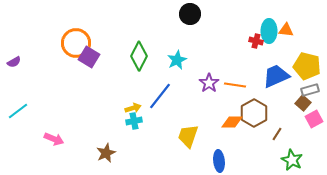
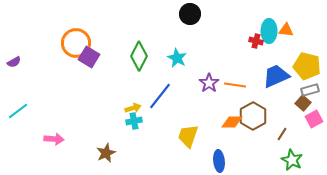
cyan star: moved 2 px up; rotated 18 degrees counterclockwise
brown hexagon: moved 1 px left, 3 px down
brown line: moved 5 px right
pink arrow: rotated 18 degrees counterclockwise
